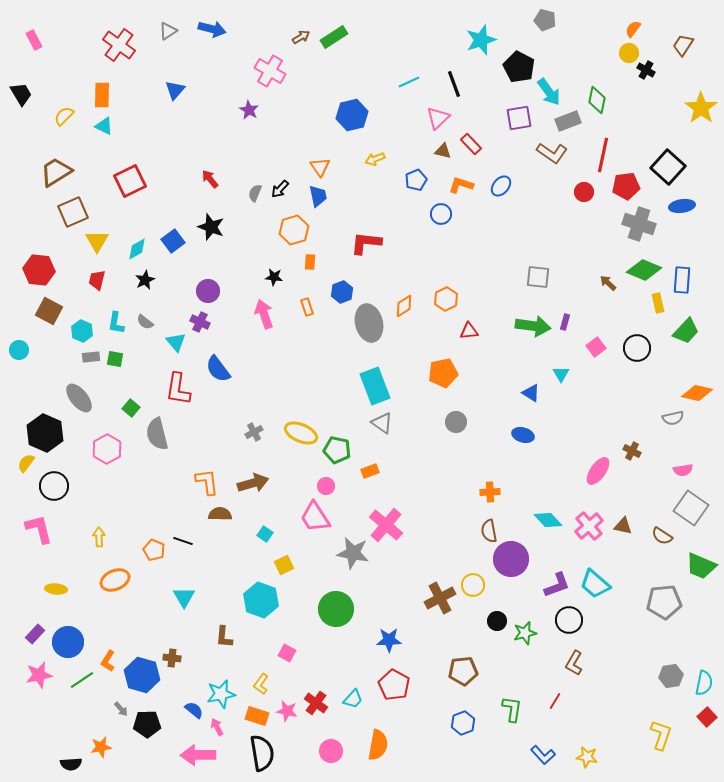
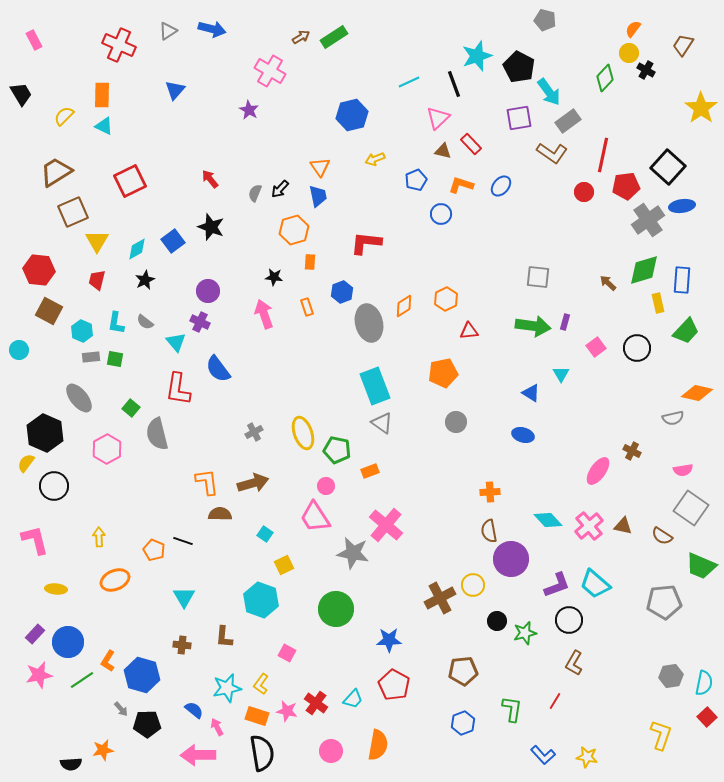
cyan star at (481, 40): moved 4 px left, 16 px down
red cross at (119, 45): rotated 12 degrees counterclockwise
green diamond at (597, 100): moved 8 px right, 22 px up; rotated 32 degrees clockwise
gray rectangle at (568, 121): rotated 15 degrees counterclockwise
gray cross at (639, 224): moved 9 px right, 4 px up; rotated 36 degrees clockwise
green diamond at (644, 270): rotated 40 degrees counterclockwise
yellow ellipse at (301, 433): moved 2 px right; rotated 48 degrees clockwise
pink L-shape at (39, 529): moved 4 px left, 11 px down
brown cross at (172, 658): moved 10 px right, 13 px up
cyan star at (221, 694): moved 6 px right, 6 px up
orange star at (101, 747): moved 2 px right, 3 px down
